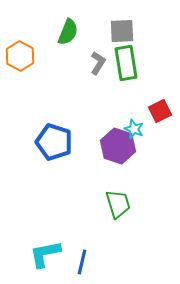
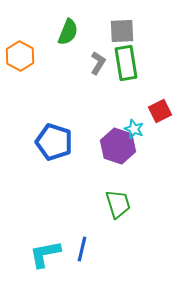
blue line: moved 13 px up
